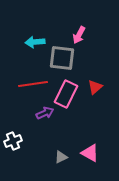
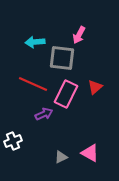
red line: rotated 32 degrees clockwise
purple arrow: moved 1 px left, 1 px down
